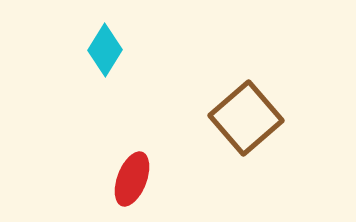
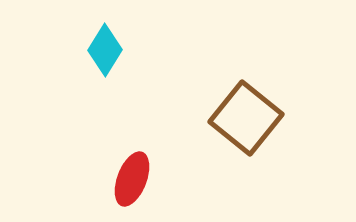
brown square: rotated 10 degrees counterclockwise
